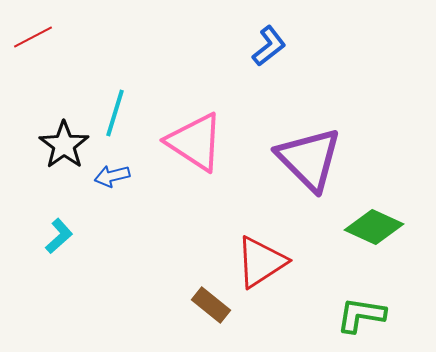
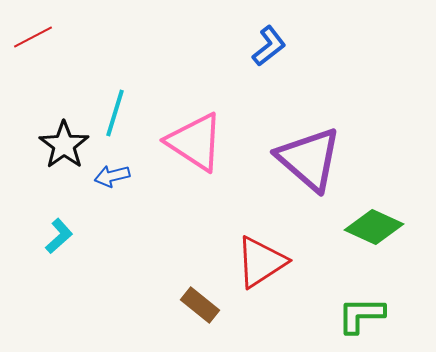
purple triangle: rotated 4 degrees counterclockwise
brown rectangle: moved 11 px left
green L-shape: rotated 9 degrees counterclockwise
